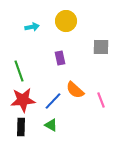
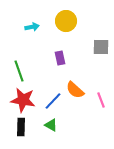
red star: rotated 15 degrees clockwise
